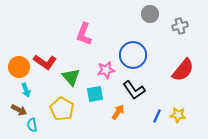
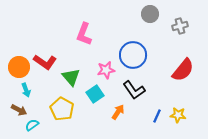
cyan square: rotated 24 degrees counterclockwise
cyan semicircle: rotated 64 degrees clockwise
